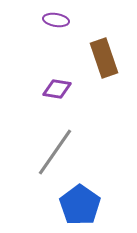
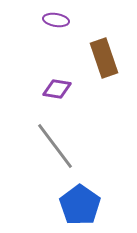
gray line: moved 6 px up; rotated 72 degrees counterclockwise
